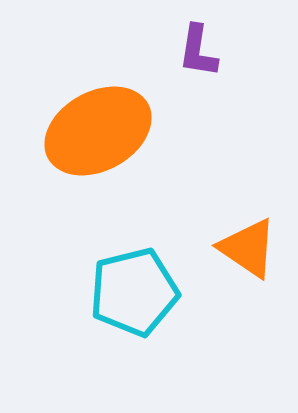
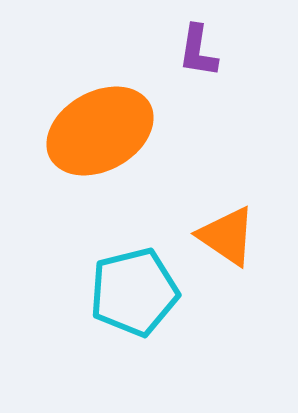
orange ellipse: moved 2 px right
orange triangle: moved 21 px left, 12 px up
